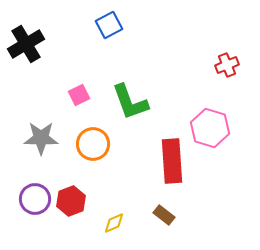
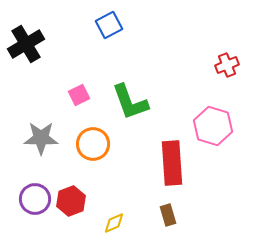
pink hexagon: moved 3 px right, 2 px up
red rectangle: moved 2 px down
brown rectangle: moved 4 px right; rotated 35 degrees clockwise
